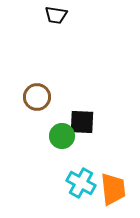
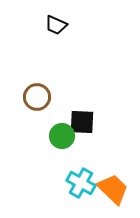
black trapezoid: moved 10 px down; rotated 15 degrees clockwise
orange trapezoid: rotated 40 degrees counterclockwise
